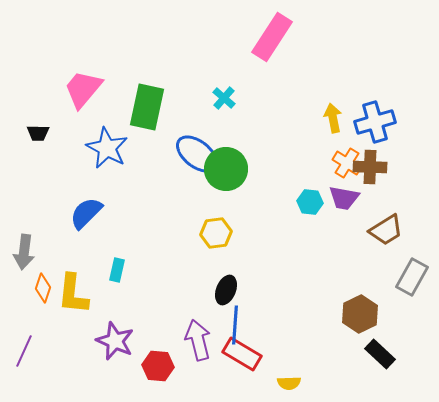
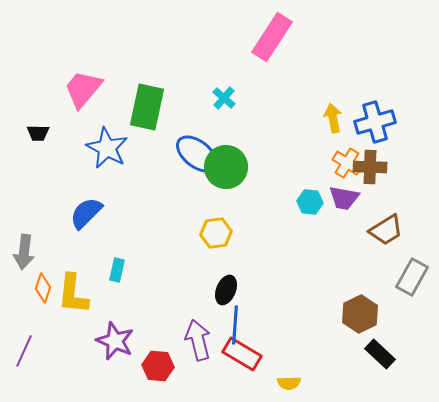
green circle: moved 2 px up
